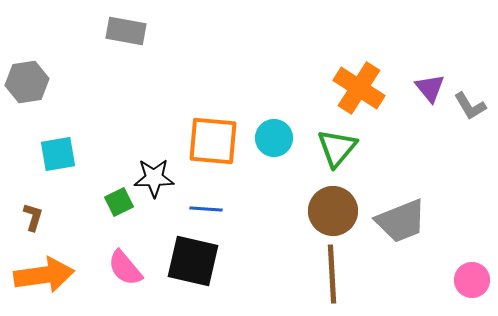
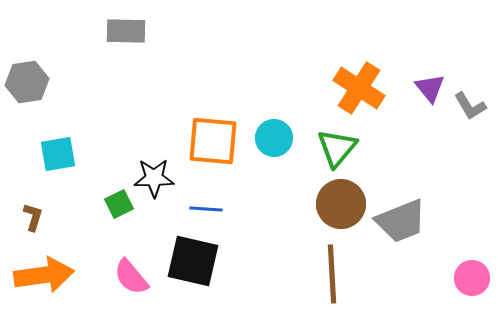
gray rectangle: rotated 9 degrees counterclockwise
green square: moved 2 px down
brown circle: moved 8 px right, 7 px up
pink semicircle: moved 6 px right, 9 px down
pink circle: moved 2 px up
